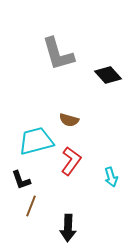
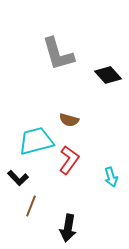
red L-shape: moved 2 px left, 1 px up
black L-shape: moved 3 px left, 2 px up; rotated 25 degrees counterclockwise
black arrow: rotated 8 degrees clockwise
